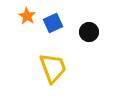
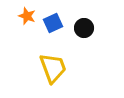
orange star: rotated 12 degrees counterclockwise
black circle: moved 5 px left, 4 px up
